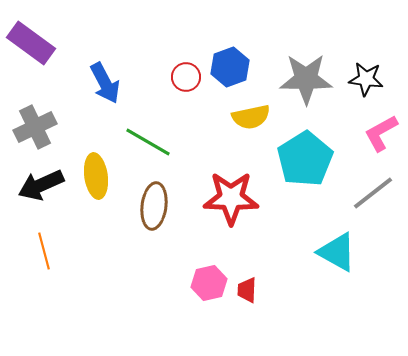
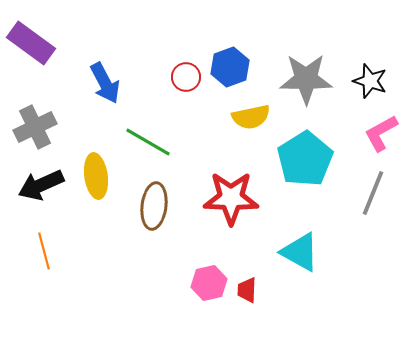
black star: moved 4 px right, 2 px down; rotated 12 degrees clockwise
gray line: rotated 30 degrees counterclockwise
cyan triangle: moved 37 px left
